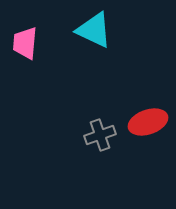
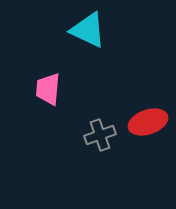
cyan triangle: moved 6 px left
pink trapezoid: moved 23 px right, 46 px down
